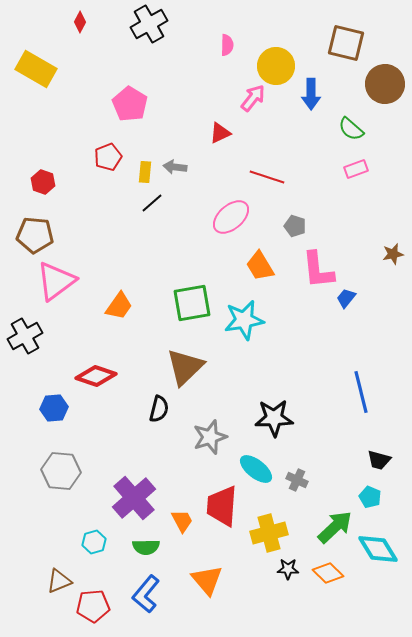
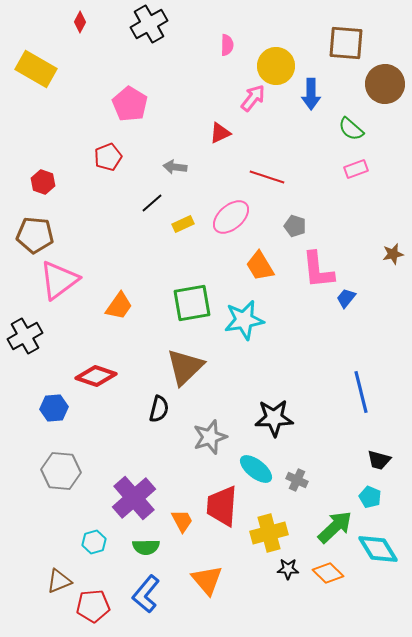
brown square at (346, 43): rotated 9 degrees counterclockwise
yellow rectangle at (145, 172): moved 38 px right, 52 px down; rotated 60 degrees clockwise
pink triangle at (56, 281): moved 3 px right, 1 px up
